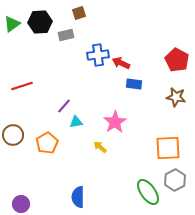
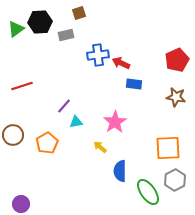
green triangle: moved 4 px right, 5 px down
red pentagon: rotated 20 degrees clockwise
blue semicircle: moved 42 px right, 26 px up
